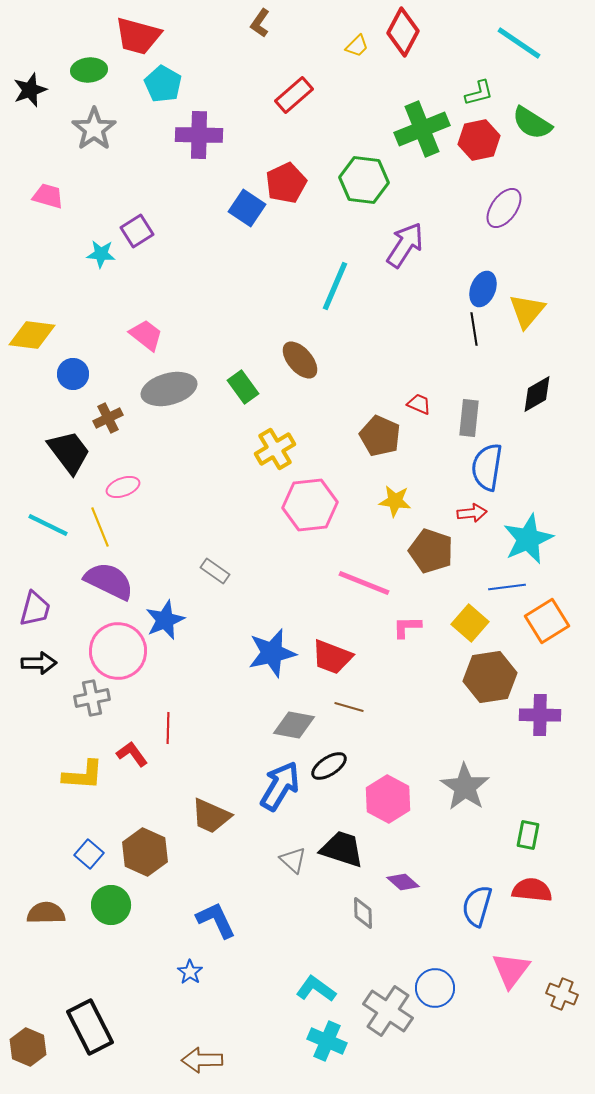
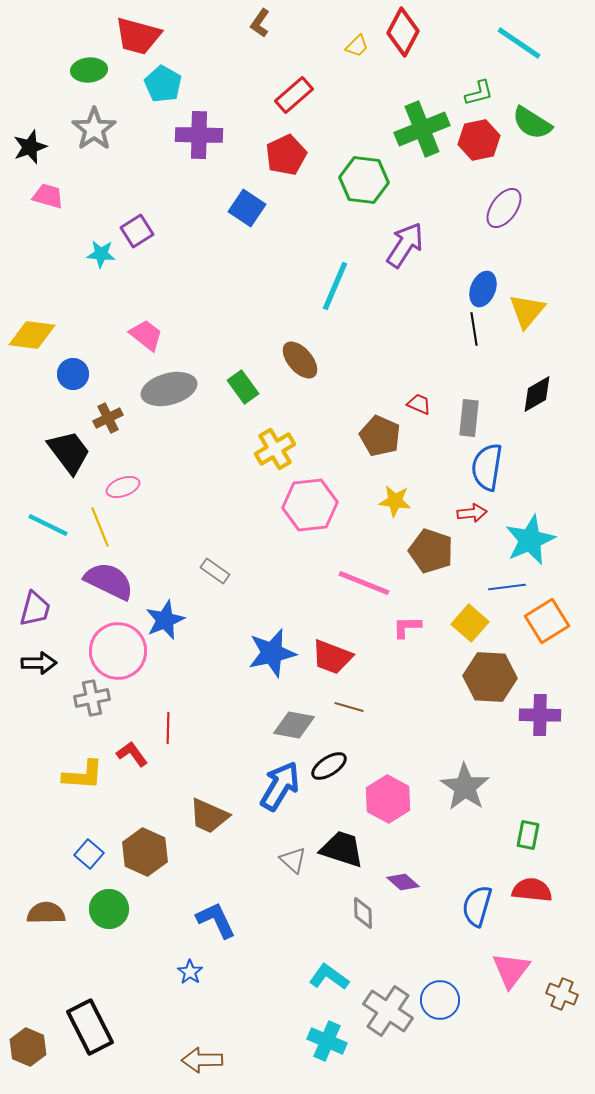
black star at (30, 90): moved 57 px down
red pentagon at (286, 183): moved 28 px up
cyan star at (528, 539): moved 2 px right, 1 px down
brown hexagon at (490, 677): rotated 12 degrees clockwise
brown trapezoid at (211, 816): moved 2 px left
green circle at (111, 905): moved 2 px left, 4 px down
blue circle at (435, 988): moved 5 px right, 12 px down
cyan L-shape at (316, 989): moved 13 px right, 12 px up
